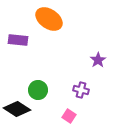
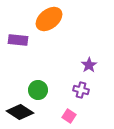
orange ellipse: rotated 72 degrees counterclockwise
purple star: moved 9 px left, 5 px down
black diamond: moved 3 px right, 3 px down
